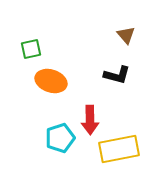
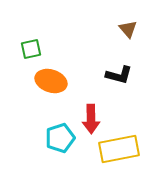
brown triangle: moved 2 px right, 6 px up
black L-shape: moved 2 px right
red arrow: moved 1 px right, 1 px up
